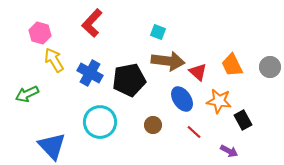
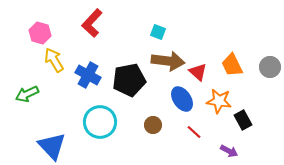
blue cross: moved 2 px left, 2 px down
